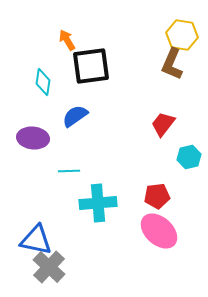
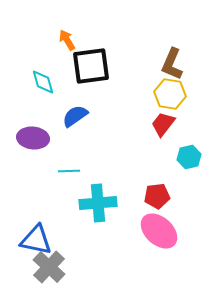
yellow hexagon: moved 12 px left, 59 px down
cyan diamond: rotated 24 degrees counterclockwise
